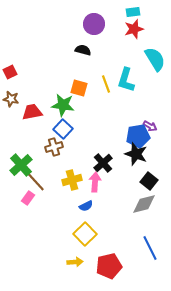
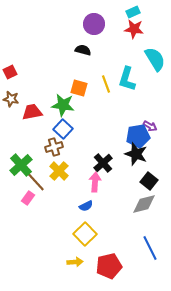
cyan rectangle: rotated 16 degrees counterclockwise
red star: rotated 24 degrees clockwise
cyan L-shape: moved 1 px right, 1 px up
yellow cross: moved 13 px left, 9 px up; rotated 30 degrees counterclockwise
